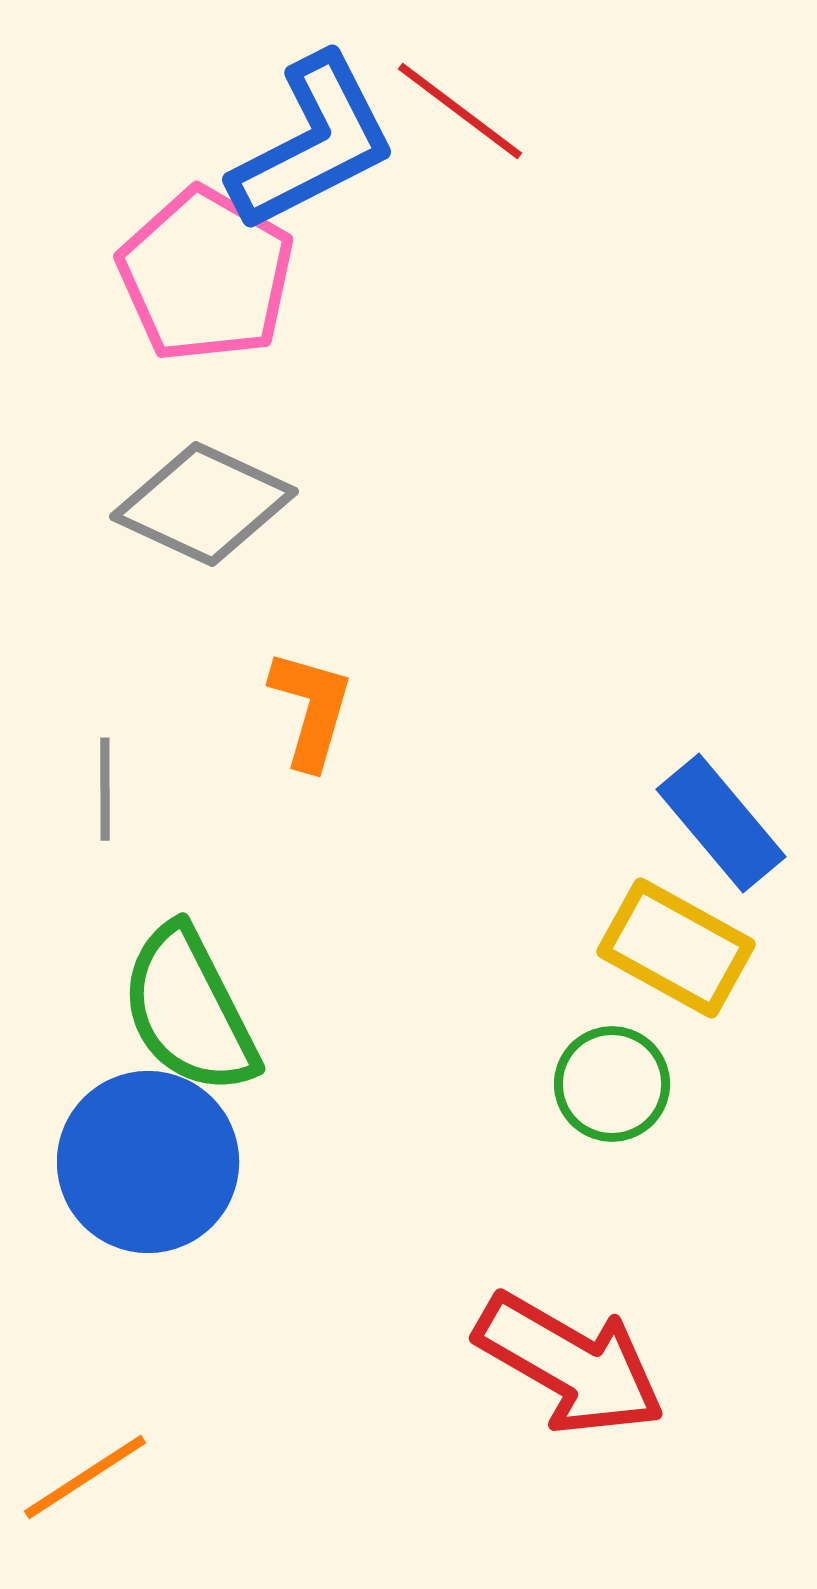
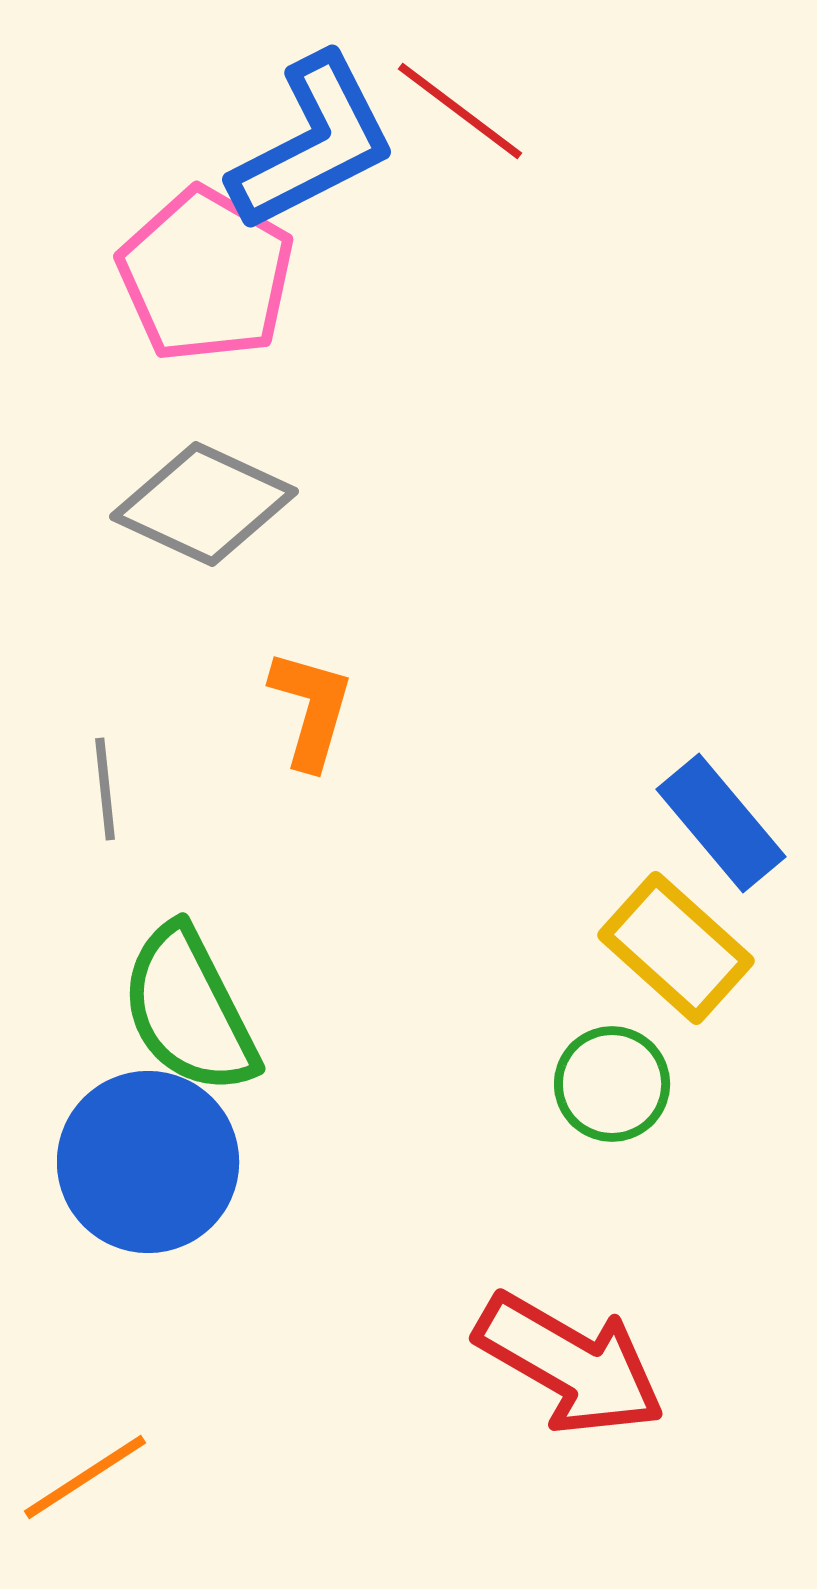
gray line: rotated 6 degrees counterclockwise
yellow rectangle: rotated 13 degrees clockwise
